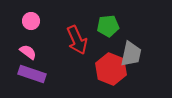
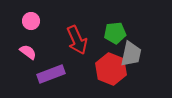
green pentagon: moved 7 px right, 7 px down
purple rectangle: moved 19 px right; rotated 40 degrees counterclockwise
